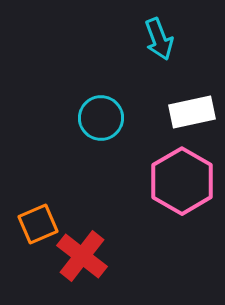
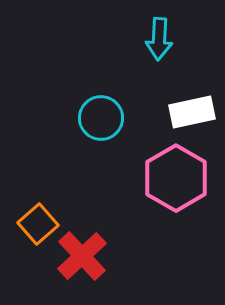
cyan arrow: rotated 24 degrees clockwise
pink hexagon: moved 6 px left, 3 px up
orange square: rotated 18 degrees counterclockwise
red cross: rotated 9 degrees clockwise
